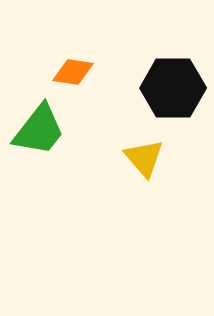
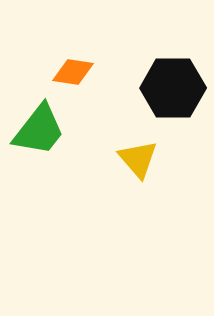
yellow triangle: moved 6 px left, 1 px down
